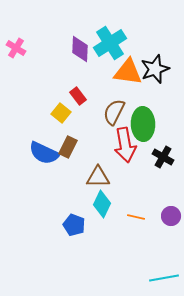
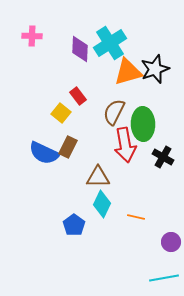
pink cross: moved 16 px right, 12 px up; rotated 30 degrees counterclockwise
orange triangle: rotated 24 degrees counterclockwise
purple circle: moved 26 px down
blue pentagon: rotated 15 degrees clockwise
